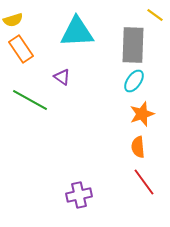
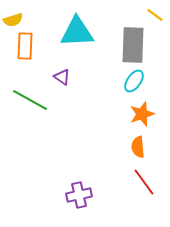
orange rectangle: moved 4 px right, 3 px up; rotated 36 degrees clockwise
